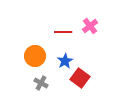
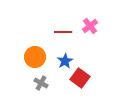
orange circle: moved 1 px down
